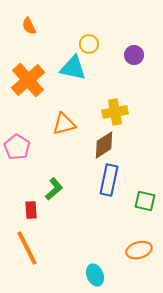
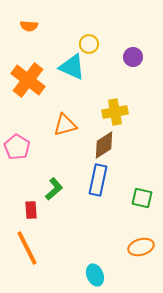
orange semicircle: rotated 60 degrees counterclockwise
purple circle: moved 1 px left, 2 px down
cyan triangle: moved 1 px left, 1 px up; rotated 12 degrees clockwise
orange cross: rotated 12 degrees counterclockwise
orange triangle: moved 1 px right, 1 px down
blue rectangle: moved 11 px left
green square: moved 3 px left, 3 px up
orange ellipse: moved 2 px right, 3 px up
